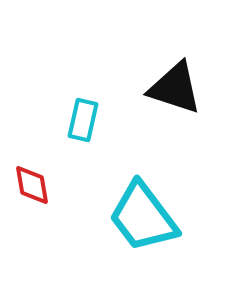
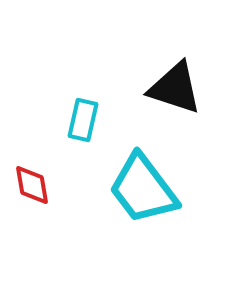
cyan trapezoid: moved 28 px up
